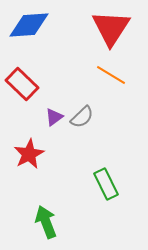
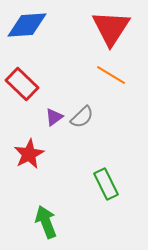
blue diamond: moved 2 px left
